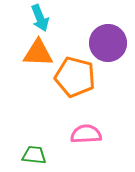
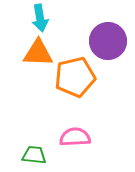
cyan arrow: rotated 12 degrees clockwise
purple circle: moved 2 px up
orange pentagon: rotated 27 degrees counterclockwise
pink semicircle: moved 11 px left, 3 px down
